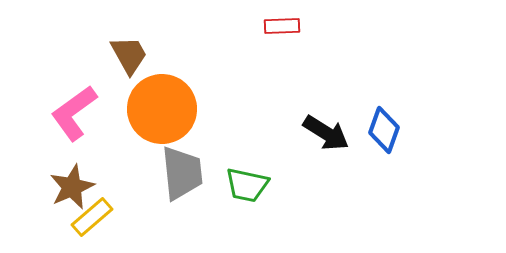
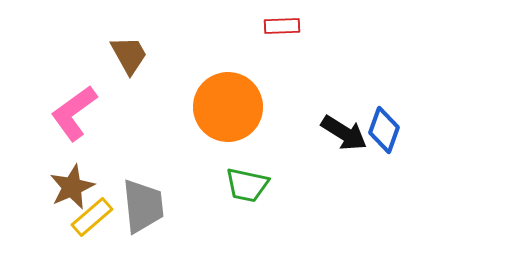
orange circle: moved 66 px right, 2 px up
black arrow: moved 18 px right
gray trapezoid: moved 39 px left, 33 px down
